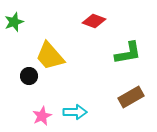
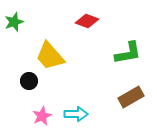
red diamond: moved 7 px left
black circle: moved 5 px down
cyan arrow: moved 1 px right, 2 px down
